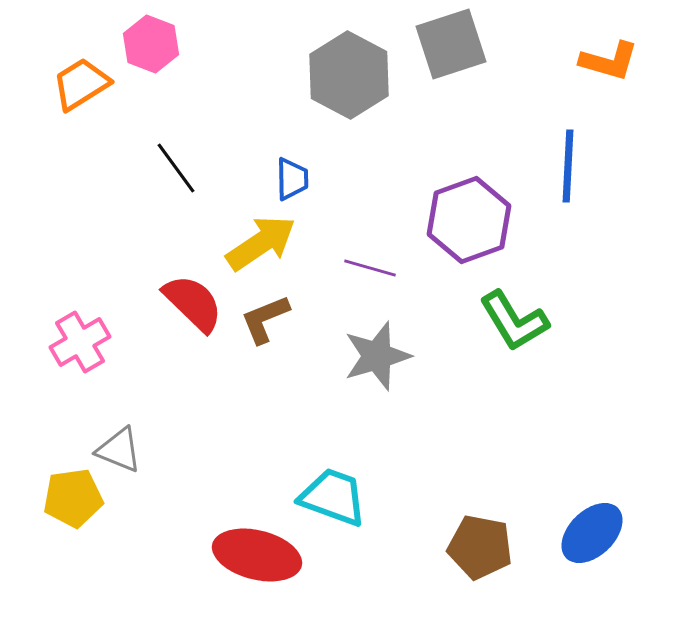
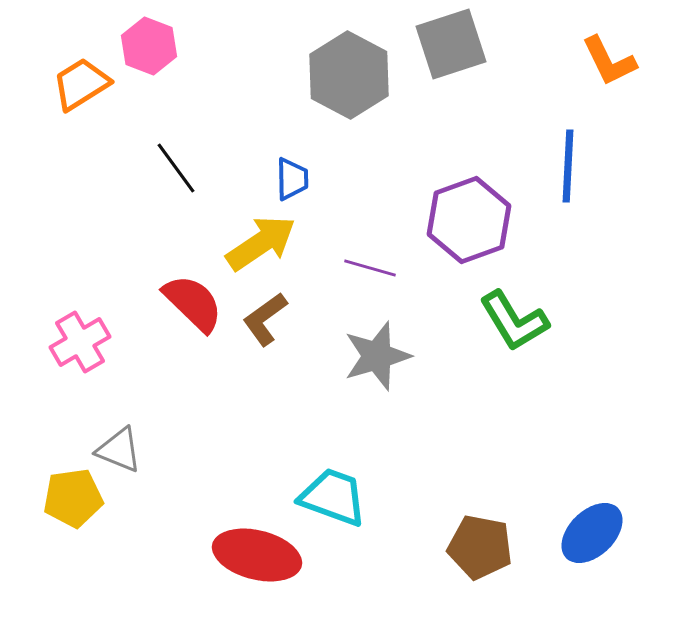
pink hexagon: moved 2 px left, 2 px down
orange L-shape: rotated 48 degrees clockwise
brown L-shape: rotated 14 degrees counterclockwise
